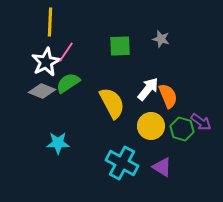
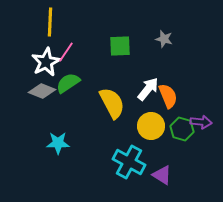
gray star: moved 3 px right
purple arrow: rotated 30 degrees counterclockwise
cyan cross: moved 7 px right, 1 px up
purple triangle: moved 8 px down
